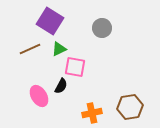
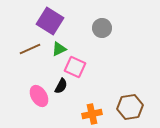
pink square: rotated 15 degrees clockwise
orange cross: moved 1 px down
